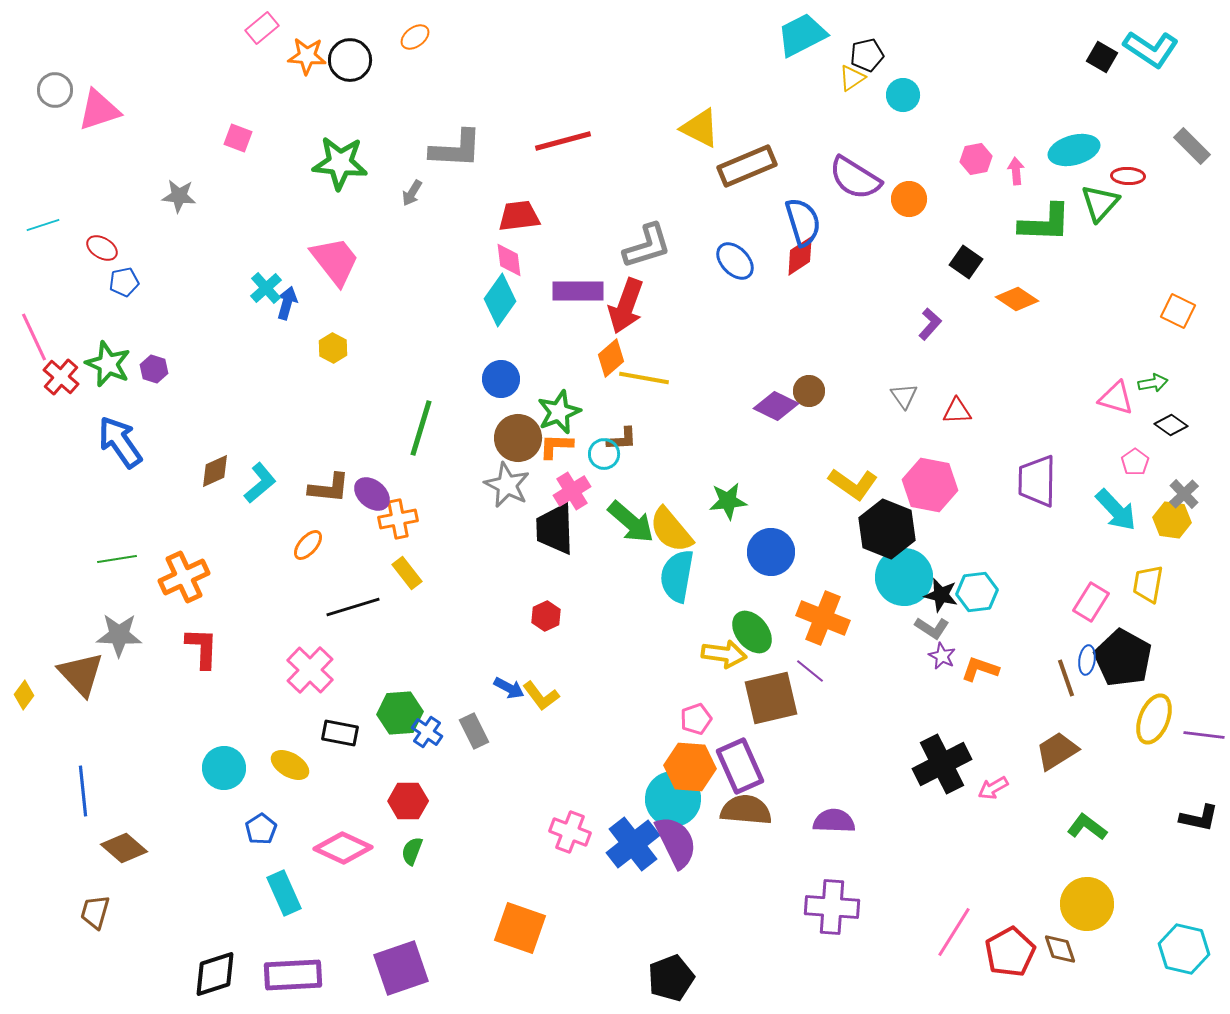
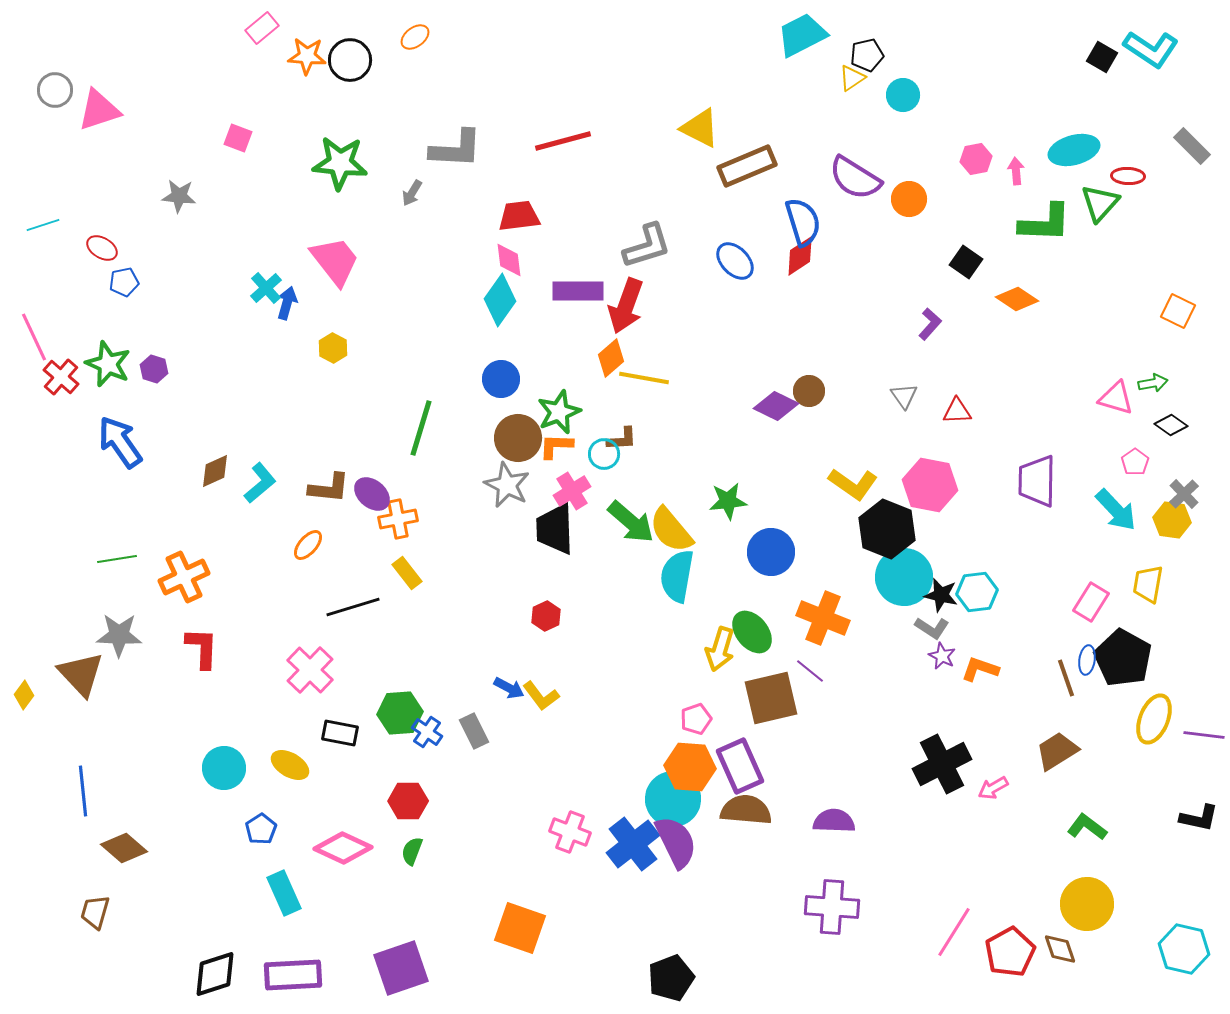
yellow arrow at (724, 654): moved 4 px left, 5 px up; rotated 99 degrees clockwise
